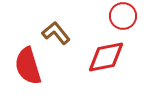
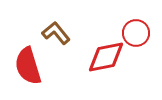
red circle: moved 13 px right, 17 px down
